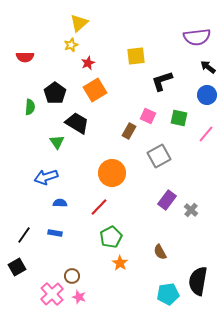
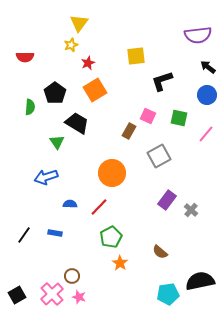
yellow triangle: rotated 12 degrees counterclockwise
purple semicircle: moved 1 px right, 2 px up
blue semicircle: moved 10 px right, 1 px down
brown semicircle: rotated 21 degrees counterclockwise
black square: moved 28 px down
black semicircle: moved 2 px right; rotated 68 degrees clockwise
